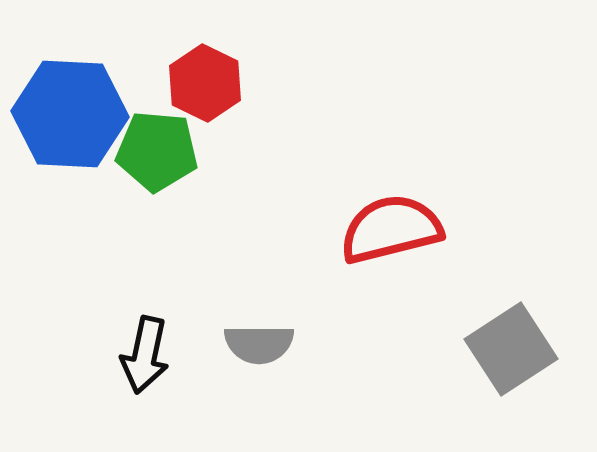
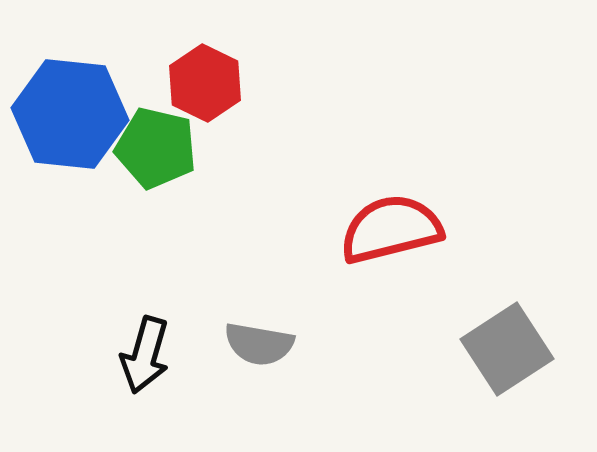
blue hexagon: rotated 3 degrees clockwise
green pentagon: moved 1 px left, 3 px up; rotated 8 degrees clockwise
gray semicircle: rotated 10 degrees clockwise
gray square: moved 4 px left
black arrow: rotated 4 degrees clockwise
